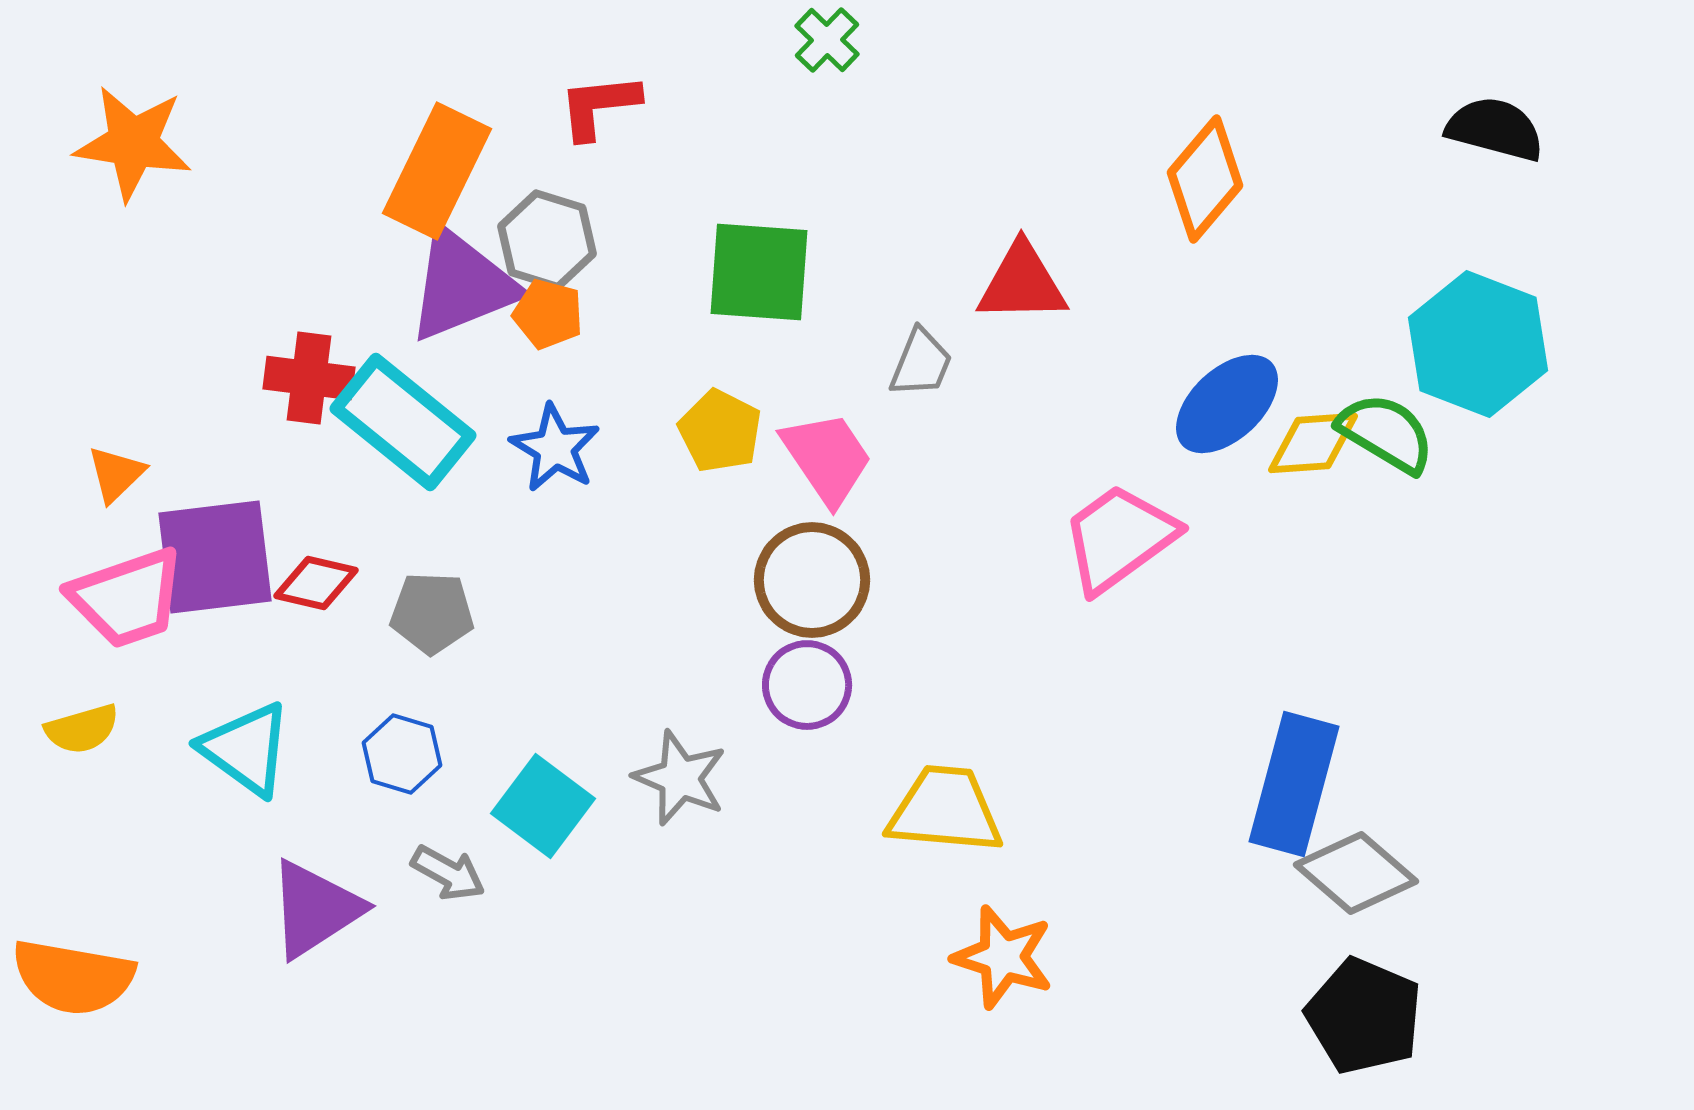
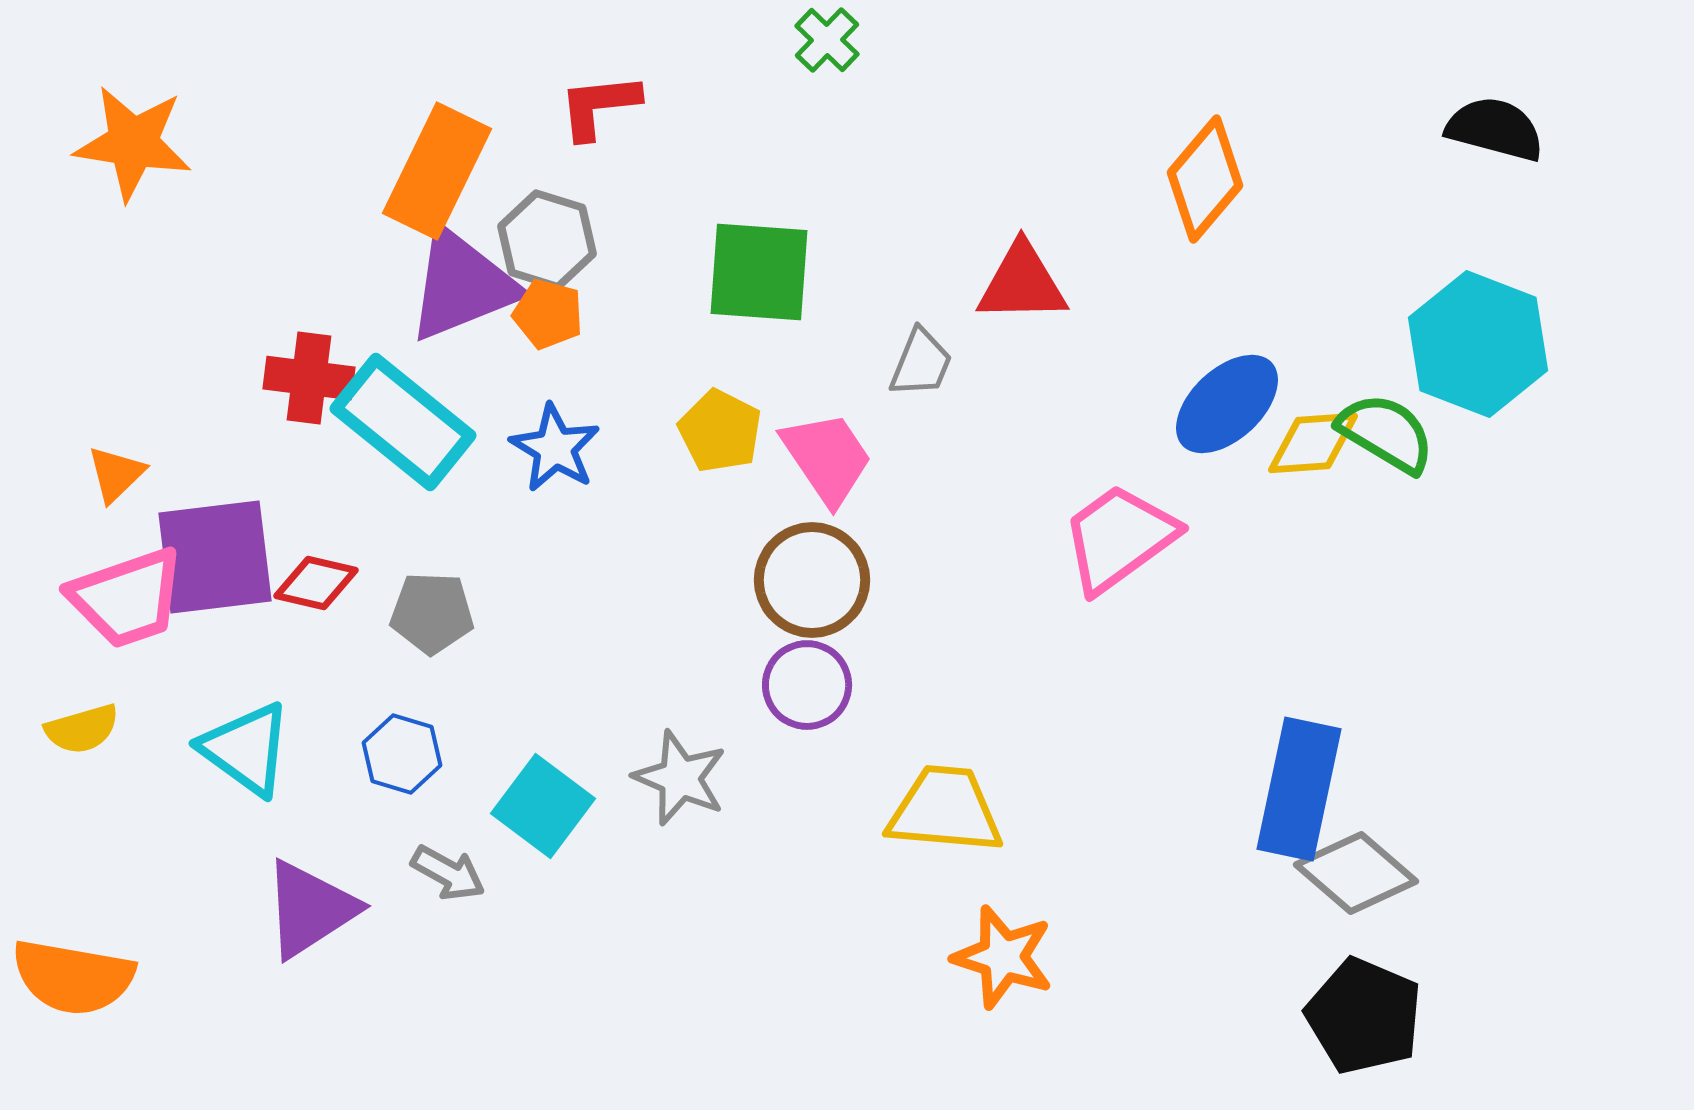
blue rectangle at (1294, 784): moved 5 px right, 5 px down; rotated 3 degrees counterclockwise
purple triangle at (315, 909): moved 5 px left
